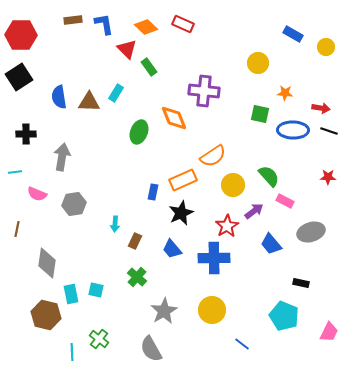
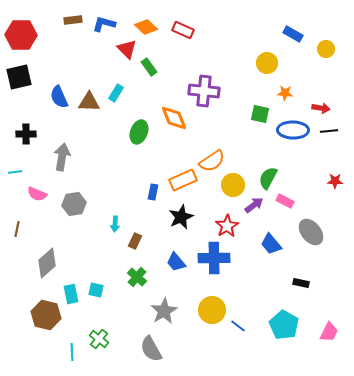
blue L-shape at (104, 24): rotated 65 degrees counterclockwise
red rectangle at (183, 24): moved 6 px down
yellow circle at (326, 47): moved 2 px down
yellow circle at (258, 63): moved 9 px right
black square at (19, 77): rotated 20 degrees clockwise
blue semicircle at (59, 97): rotated 15 degrees counterclockwise
black line at (329, 131): rotated 24 degrees counterclockwise
orange semicircle at (213, 156): moved 1 px left, 5 px down
green semicircle at (269, 176): moved 1 px left, 2 px down; rotated 110 degrees counterclockwise
red star at (328, 177): moved 7 px right, 4 px down
purple arrow at (254, 211): moved 6 px up
black star at (181, 213): moved 4 px down
gray ellipse at (311, 232): rotated 68 degrees clockwise
blue trapezoid at (172, 249): moved 4 px right, 13 px down
gray diamond at (47, 263): rotated 40 degrees clockwise
cyan pentagon at (284, 316): moved 9 px down; rotated 8 degrees clockwise
blue line at (242, 344): moved 4 px left, 18 px up
